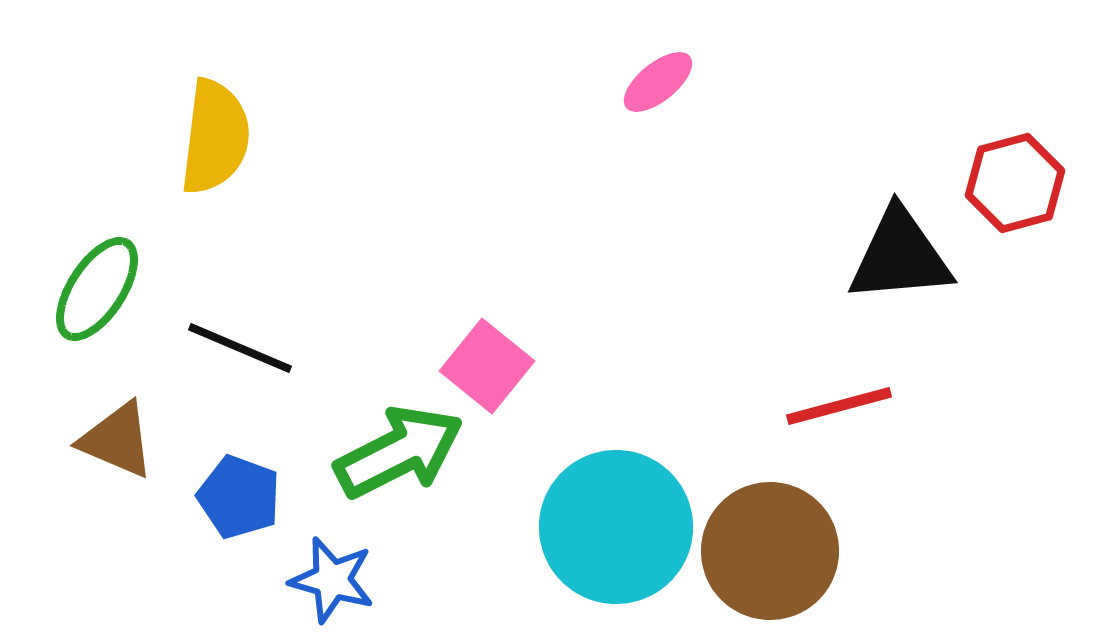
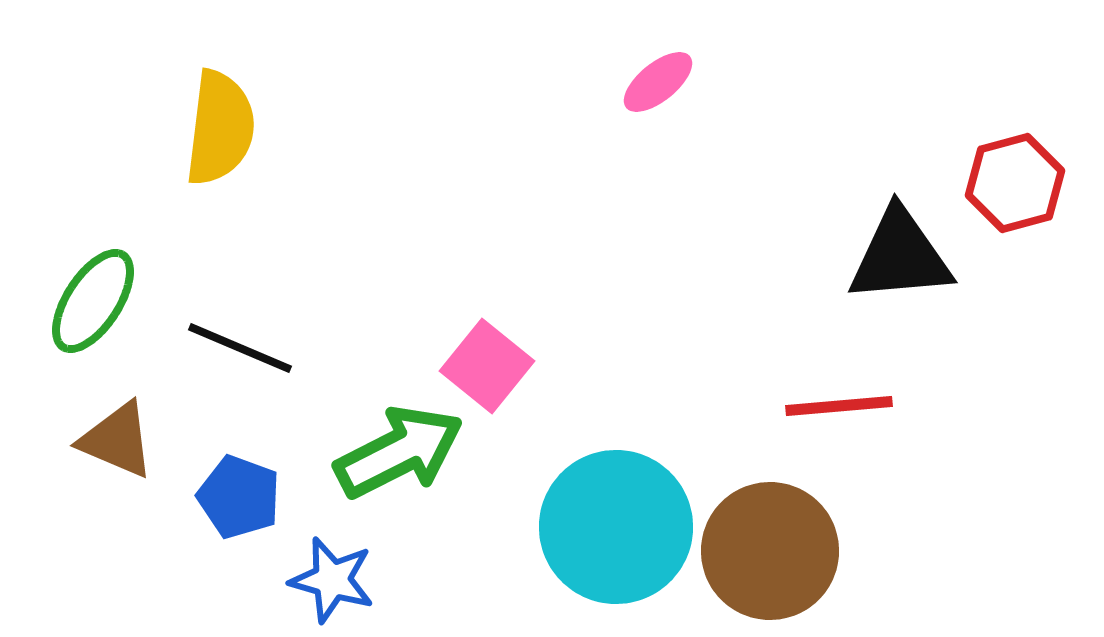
yellow semicircle: moved 5 px right, 9 px up
green ellipse: moved 4 px left, 12 px down
red line: rotated 10 degrees clockwise
